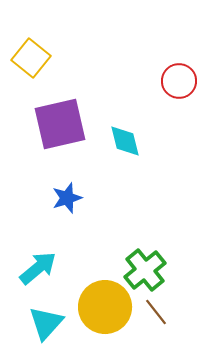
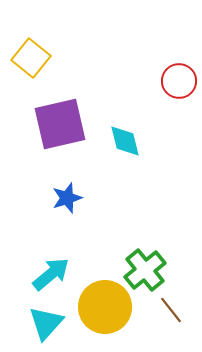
cyan arrow: moved 13 px right, 6 px down
brown line: moved 15 px right, 2 px up
